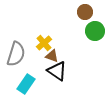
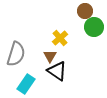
brown circle: moved 1 px up
green circle: moved 1 px left, 4 px up
yellow cross: moved 16 px right, 5 px up
brown triangle: moved 2 px left; rotated 40 degrees clockwise
